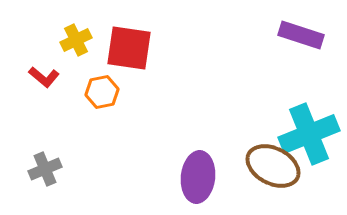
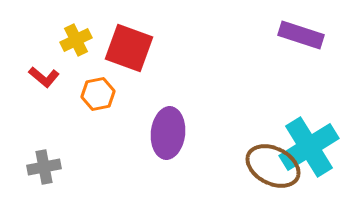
red square: rotated 12 degrees clockwise
orange hexagon: moved 4 px left, 2 px down
cyan cross: moved 13 px down; rotated 10 degrees counterclockwise
gray cross: moved 1 px left, 2 px up; rotated 12 degrees clockwise
purple ellipse: moved 30 px left, 44 px up
